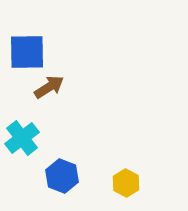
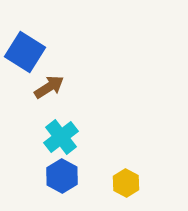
blue square: moved 2 px left; rotated 33 degrees clockwise
cyan cross: moved 39 px right, 1 px up
blue hexagon: rotated 8 degrees clockwise
